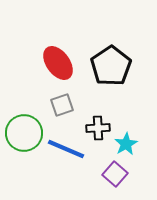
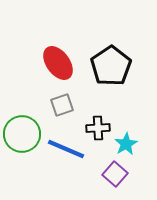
green circle: moved 2 px left, 1 px down
